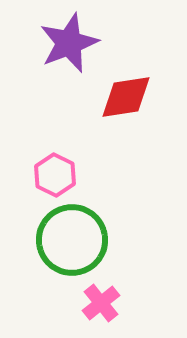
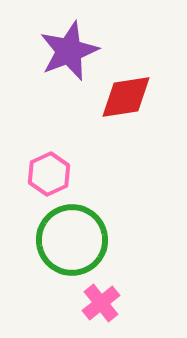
purple star: moved 8 px down
pink hexagon: moved 6 px left, 1 px up; rotated 9 degrees clockwise
